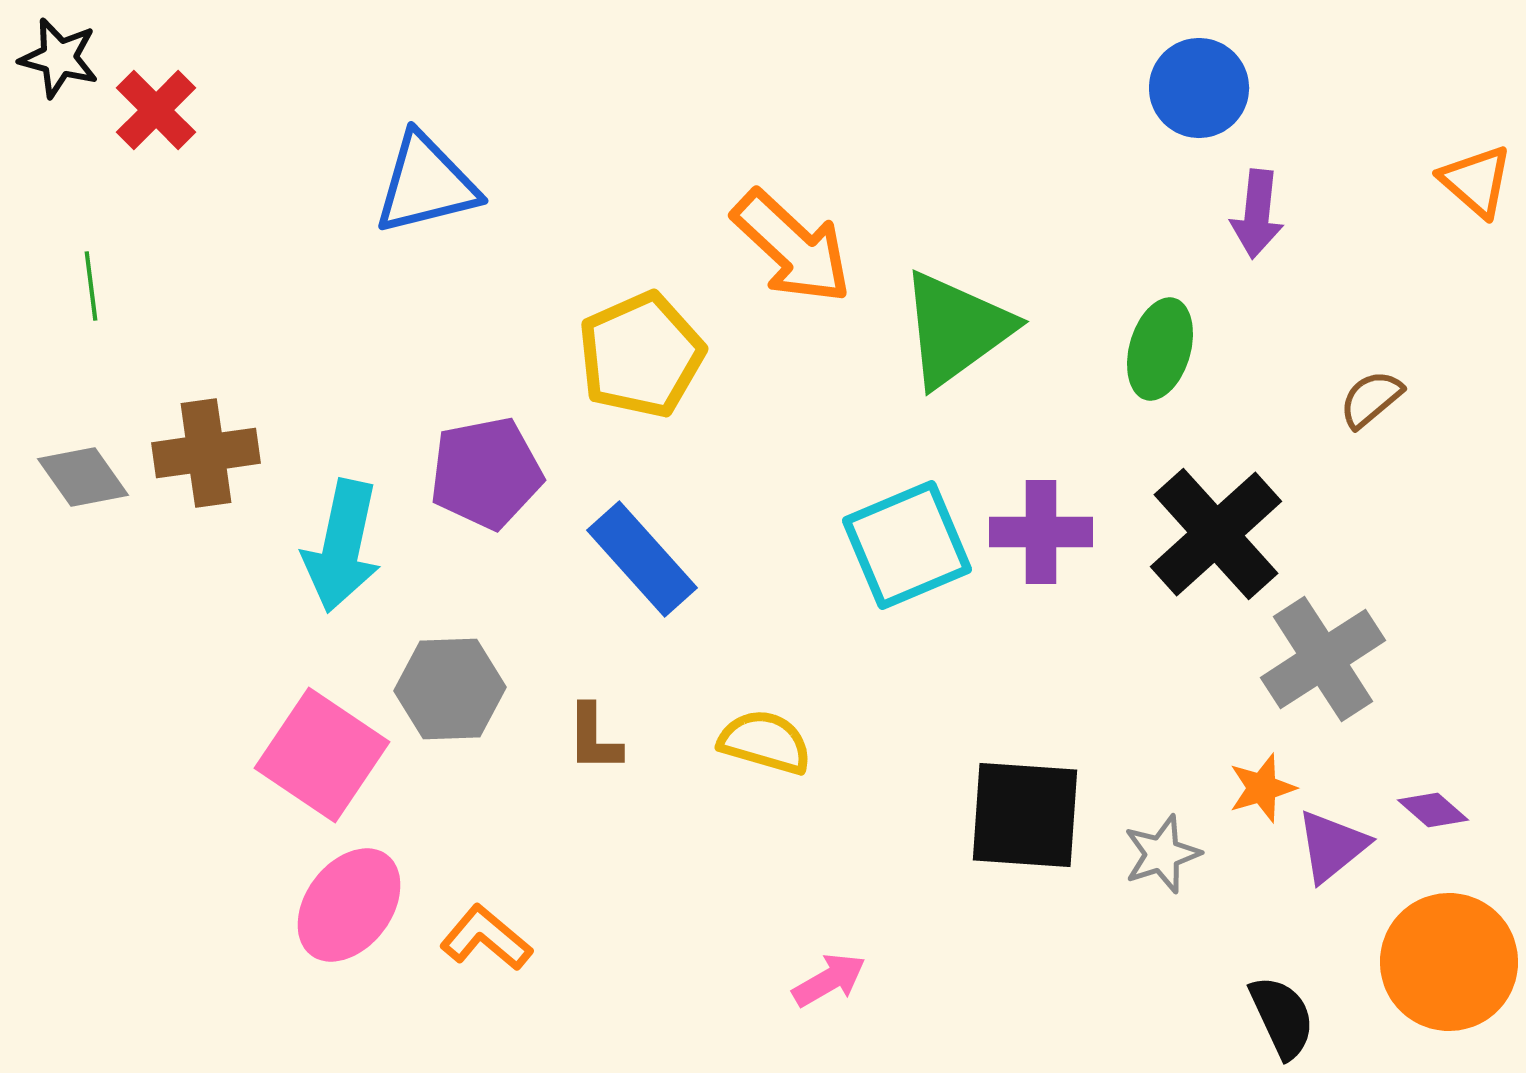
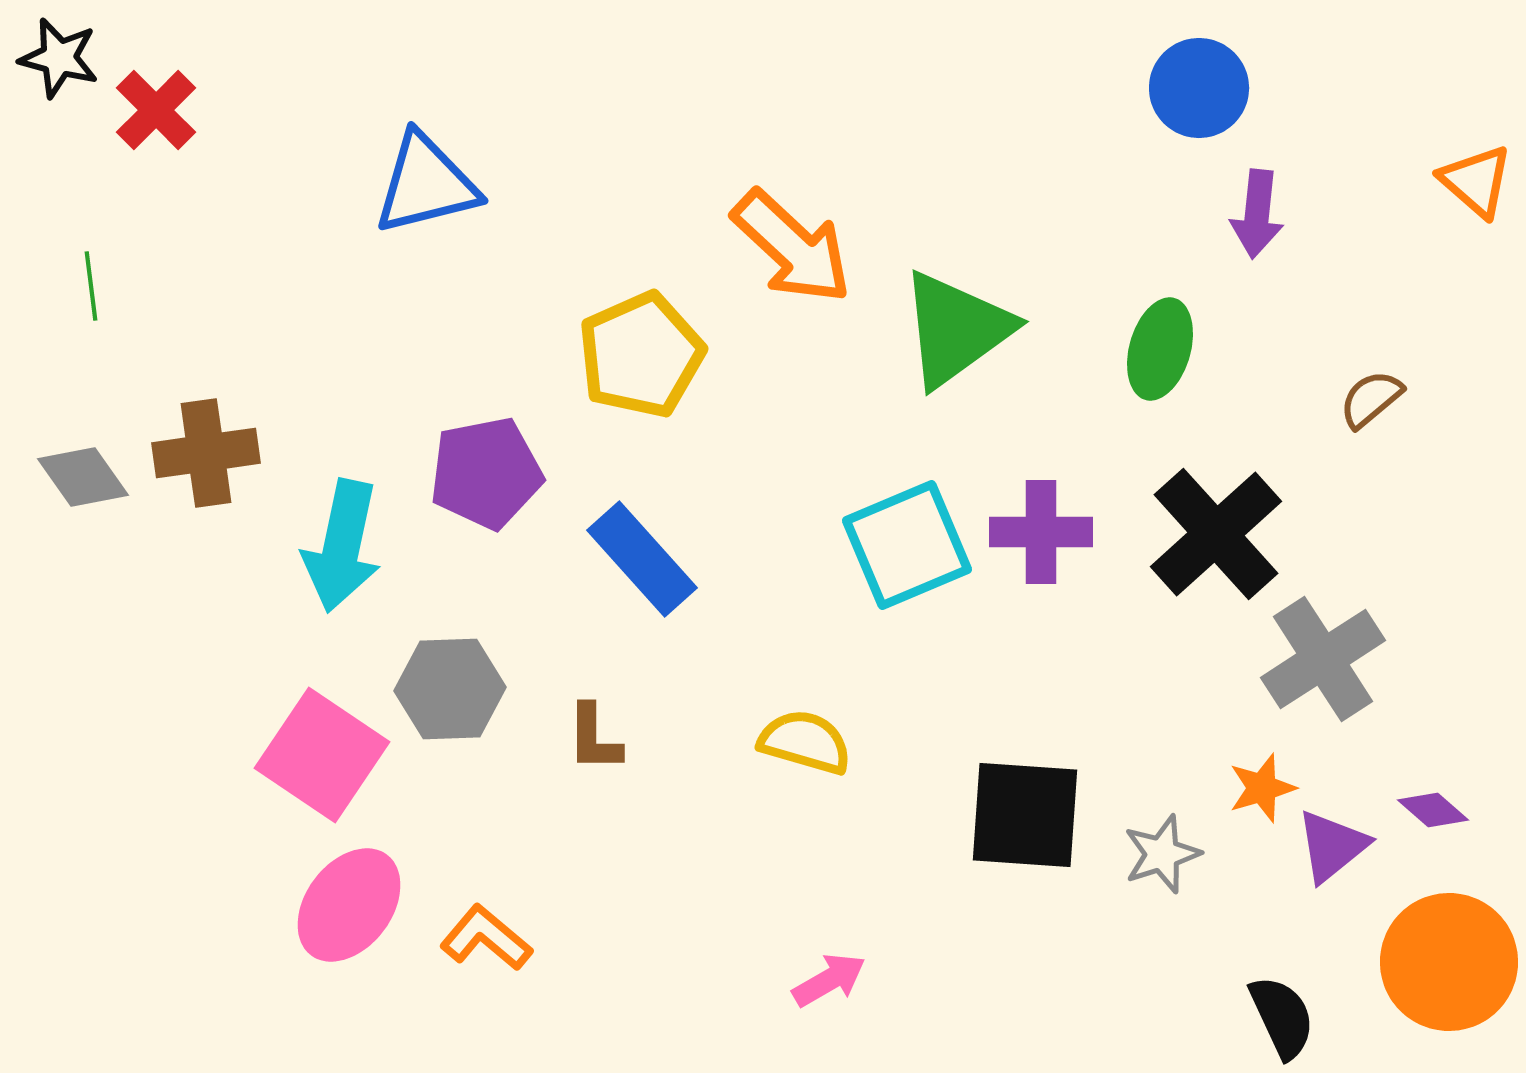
yellow semicircle: moved 40 px right
